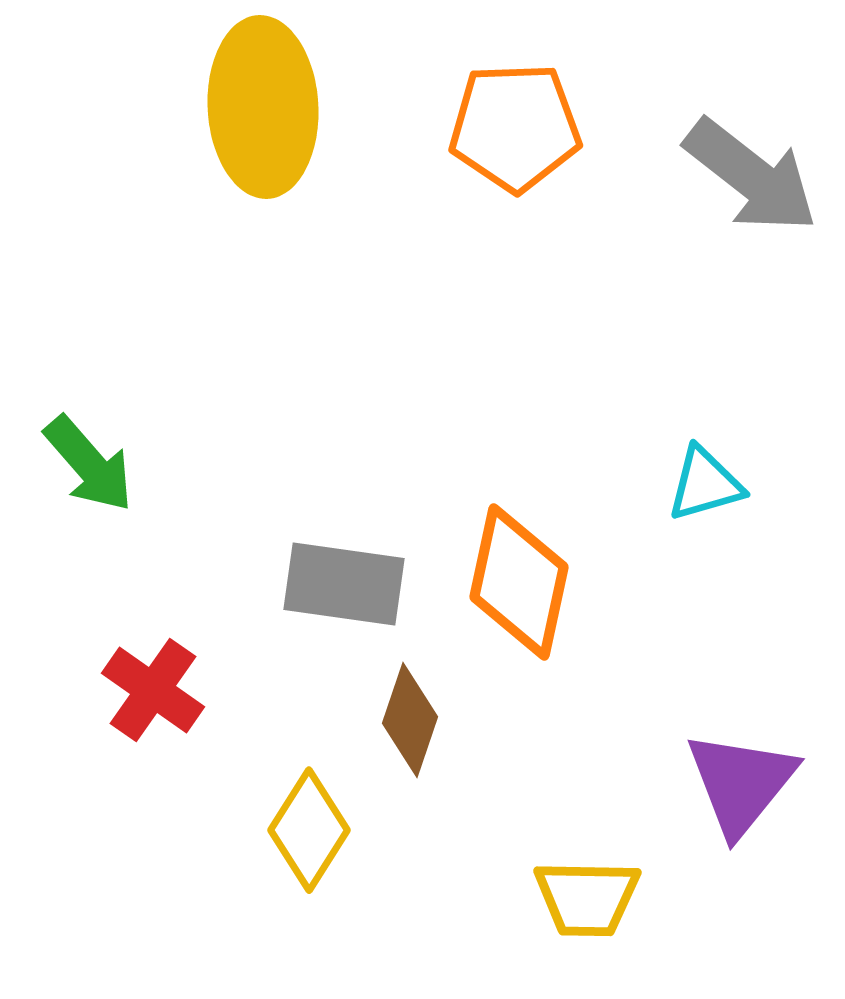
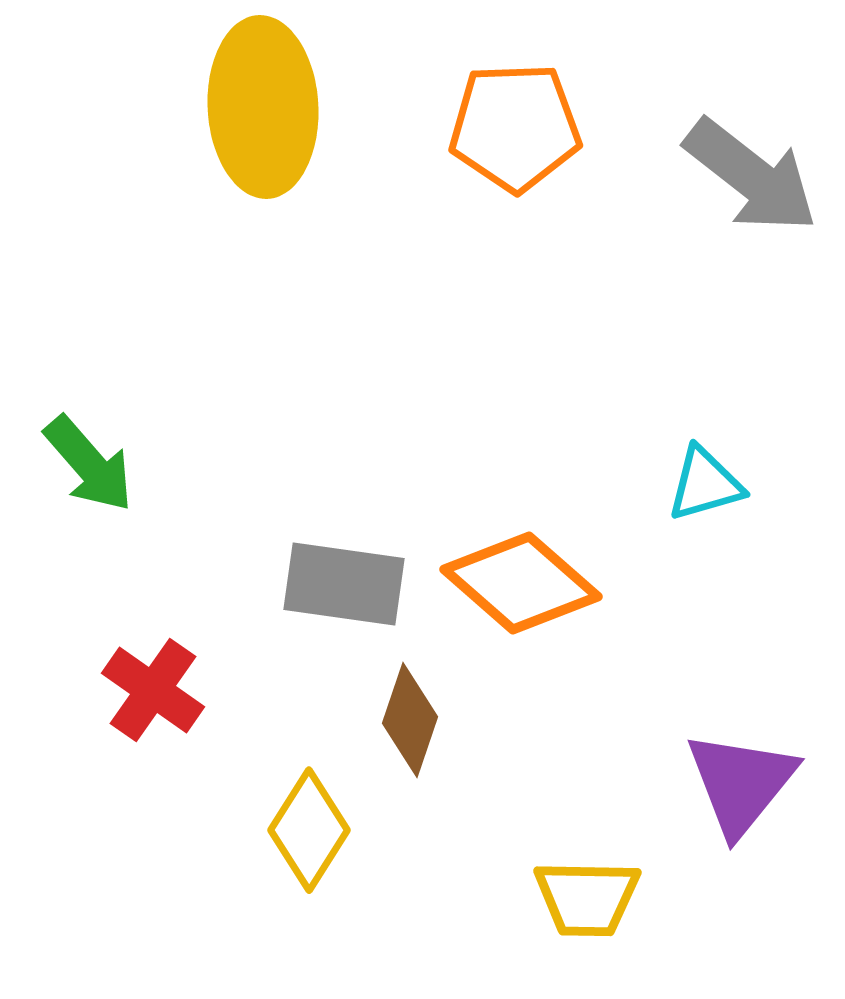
orange diamond: moved 2 px right, 1 px down; rotated 61 degrees counterclockwise
